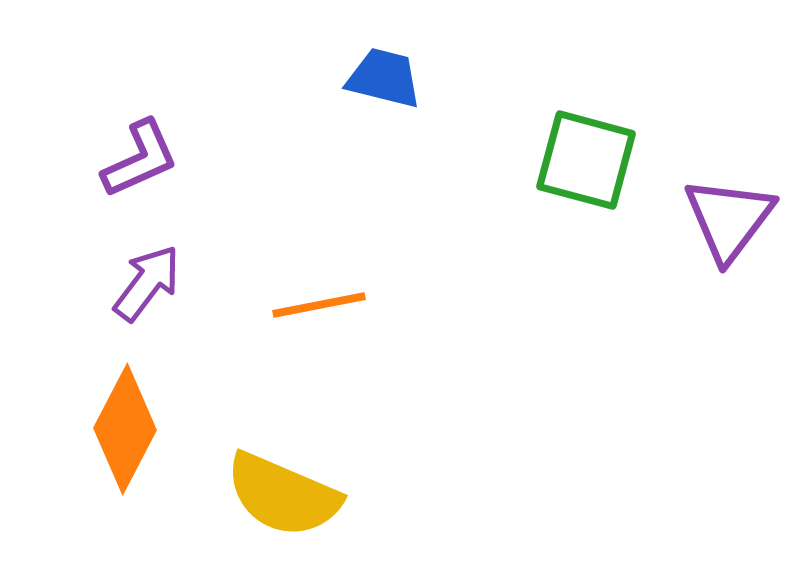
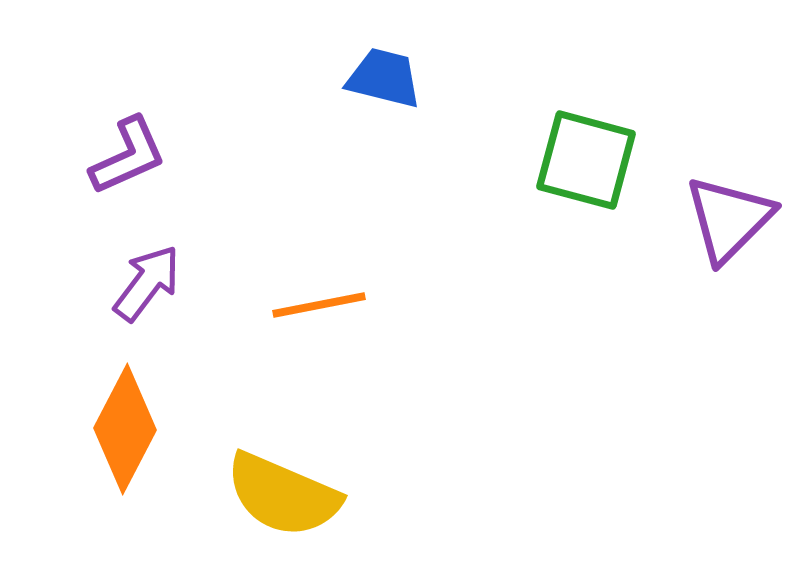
purple L-shape: moved 12 px left, 3 px up
purple triangle: rotated 8 degrees clockwise
